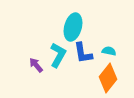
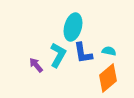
orange diamond: rotated 12 degrees clockwise
